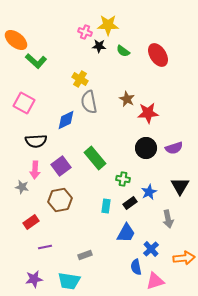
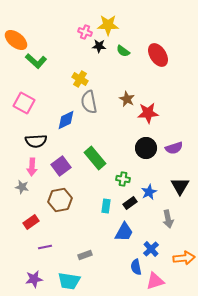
pink arrow: moved 3 px left, 3 px up
blue trapezoid: moved 2 px left, 1 px up
